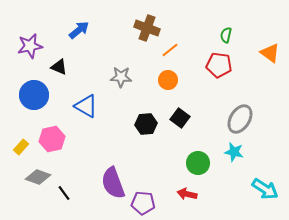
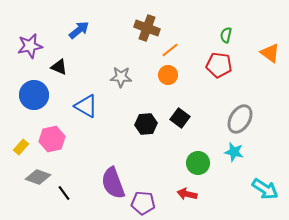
orange circle: moved 5 px up
